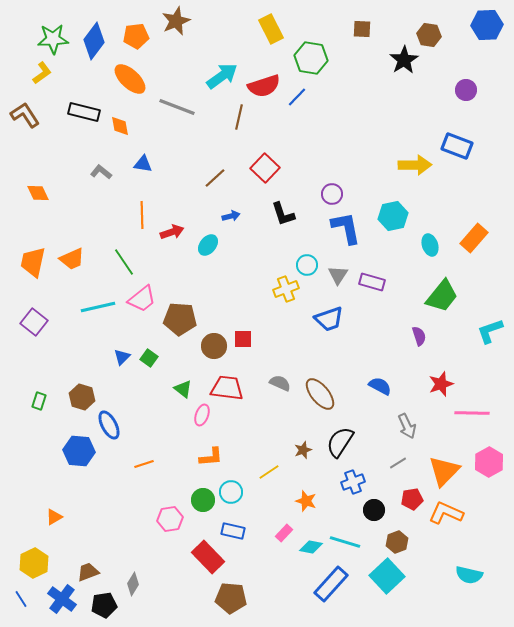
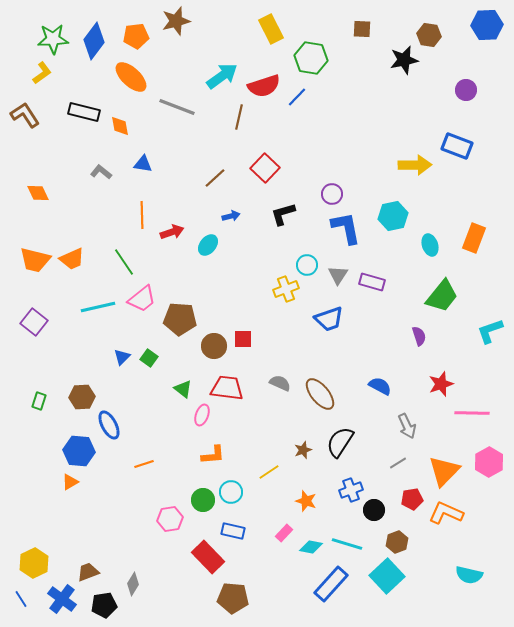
brown star at (176, 21): rotated 8 degrees clockwise
black star at (404, 60): rotated 20 degrees clockwise
orange ellipse at (130, 79): moved 1 px right, 2 px up
black L-shape at (283, 214): rotated 92 degrees clockwise
orange rectangle at (474, 238): rotated 20 degrees counterclockwise
orange trapezoid at (33, 262): moved 2 px right, 2 px up; rotated 88 degrees counterclockwise
brown hexagon at (82, 397): rotated 20 degrees counterclockwise
orange L-shape at (211, 457): moved 2 px right, 2 px up
blue cross at (353, 482): moved 2 px left, 8 px down
orange triangle at (54, 517): moved 16 px right, 35 px up
cyan line at (345, 542): moved 2 px right, 2 px down
brown pentagon at (231, 598): moved 2 px right
